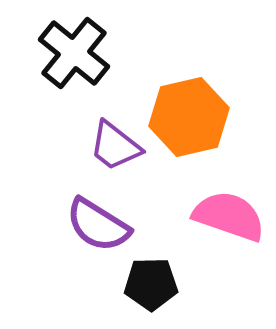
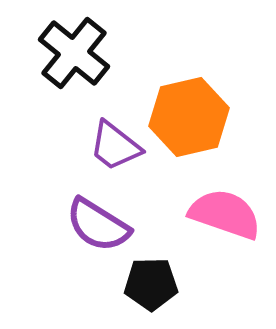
pink semicircle: moved 4 px left, 2 px up
